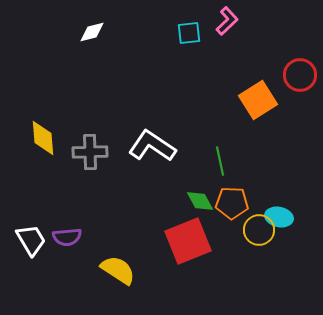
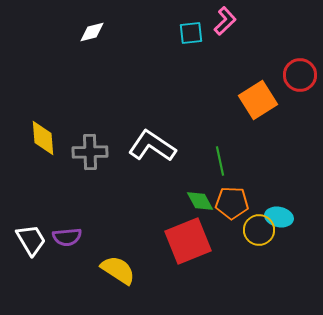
pink L-shape: moved 2 px left
cyan square: moved 2 px right
